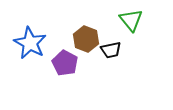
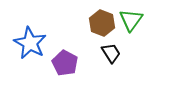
green triangle: rotated 15 degrees clockwise
brown hexagon: moved 16 px right, 16 px up
black trapezoid: moved 3 px down; rotated 110 degrees counterclockwise
